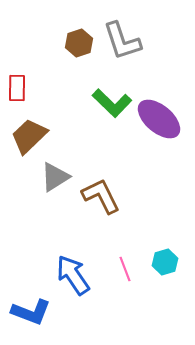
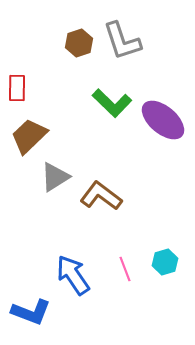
purple ellipse: moved 4 px right, 1 px down
brown L-shape: rotated 27 degrees counterclockwise
